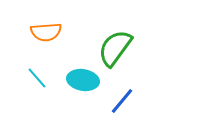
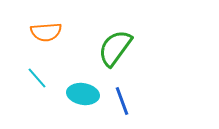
cyan ellipse: moved 14 px down
blue line: rotated 60 degrees counterclockwise
